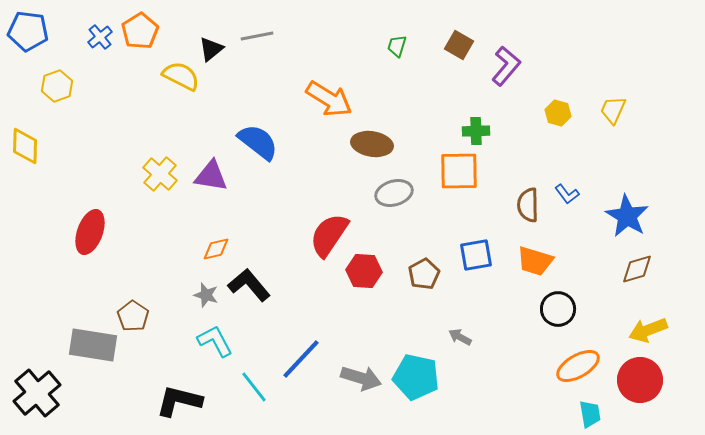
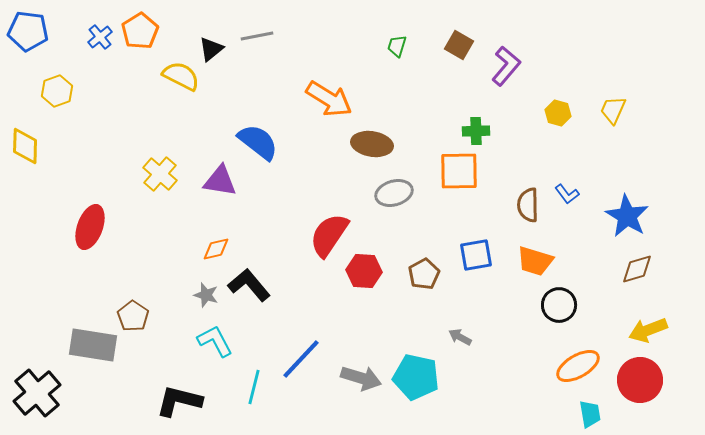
yellow hexagon at (57, 86): moved 5 px down
purple triangle at (211, 176): moved 9 px right, 5 px down
red ellipse at (90, 232): moved 5 px up
black circle at (558, 309): moved 1 px right, 4 px up
cyan line at (254, 387): rotated 52 degrees clockwise
